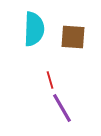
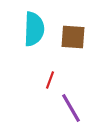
red line: rotated 36 degrees clockwise
purple line: moved 9 px right
